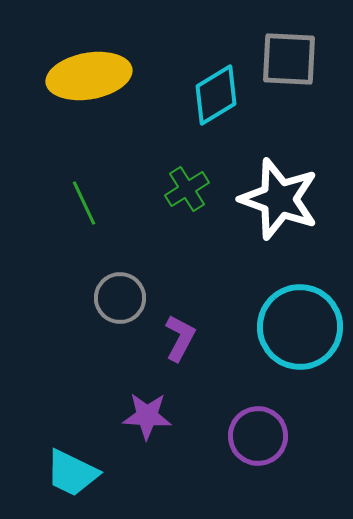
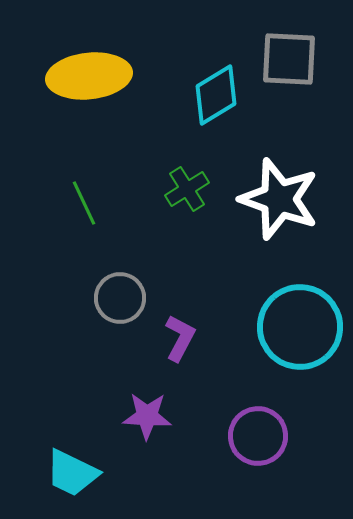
yellow ellipse: rotated 4 degrees clockwise
